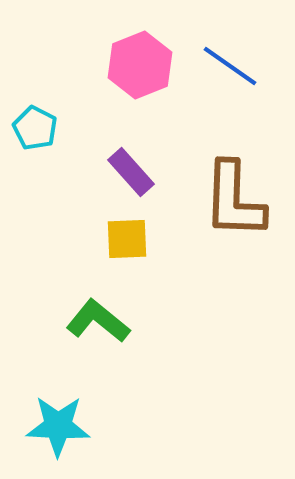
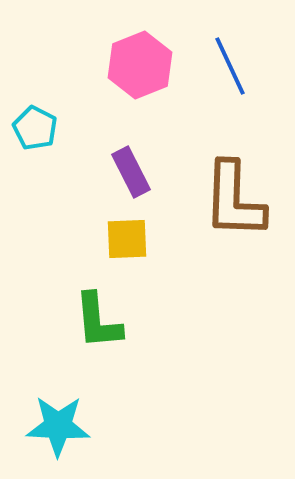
blue line: rotated 30 degrees clockwise
purple rectangle: rotated 15 degrees clockwise
green L-shape: rotated 134 degrees counterclockwise
